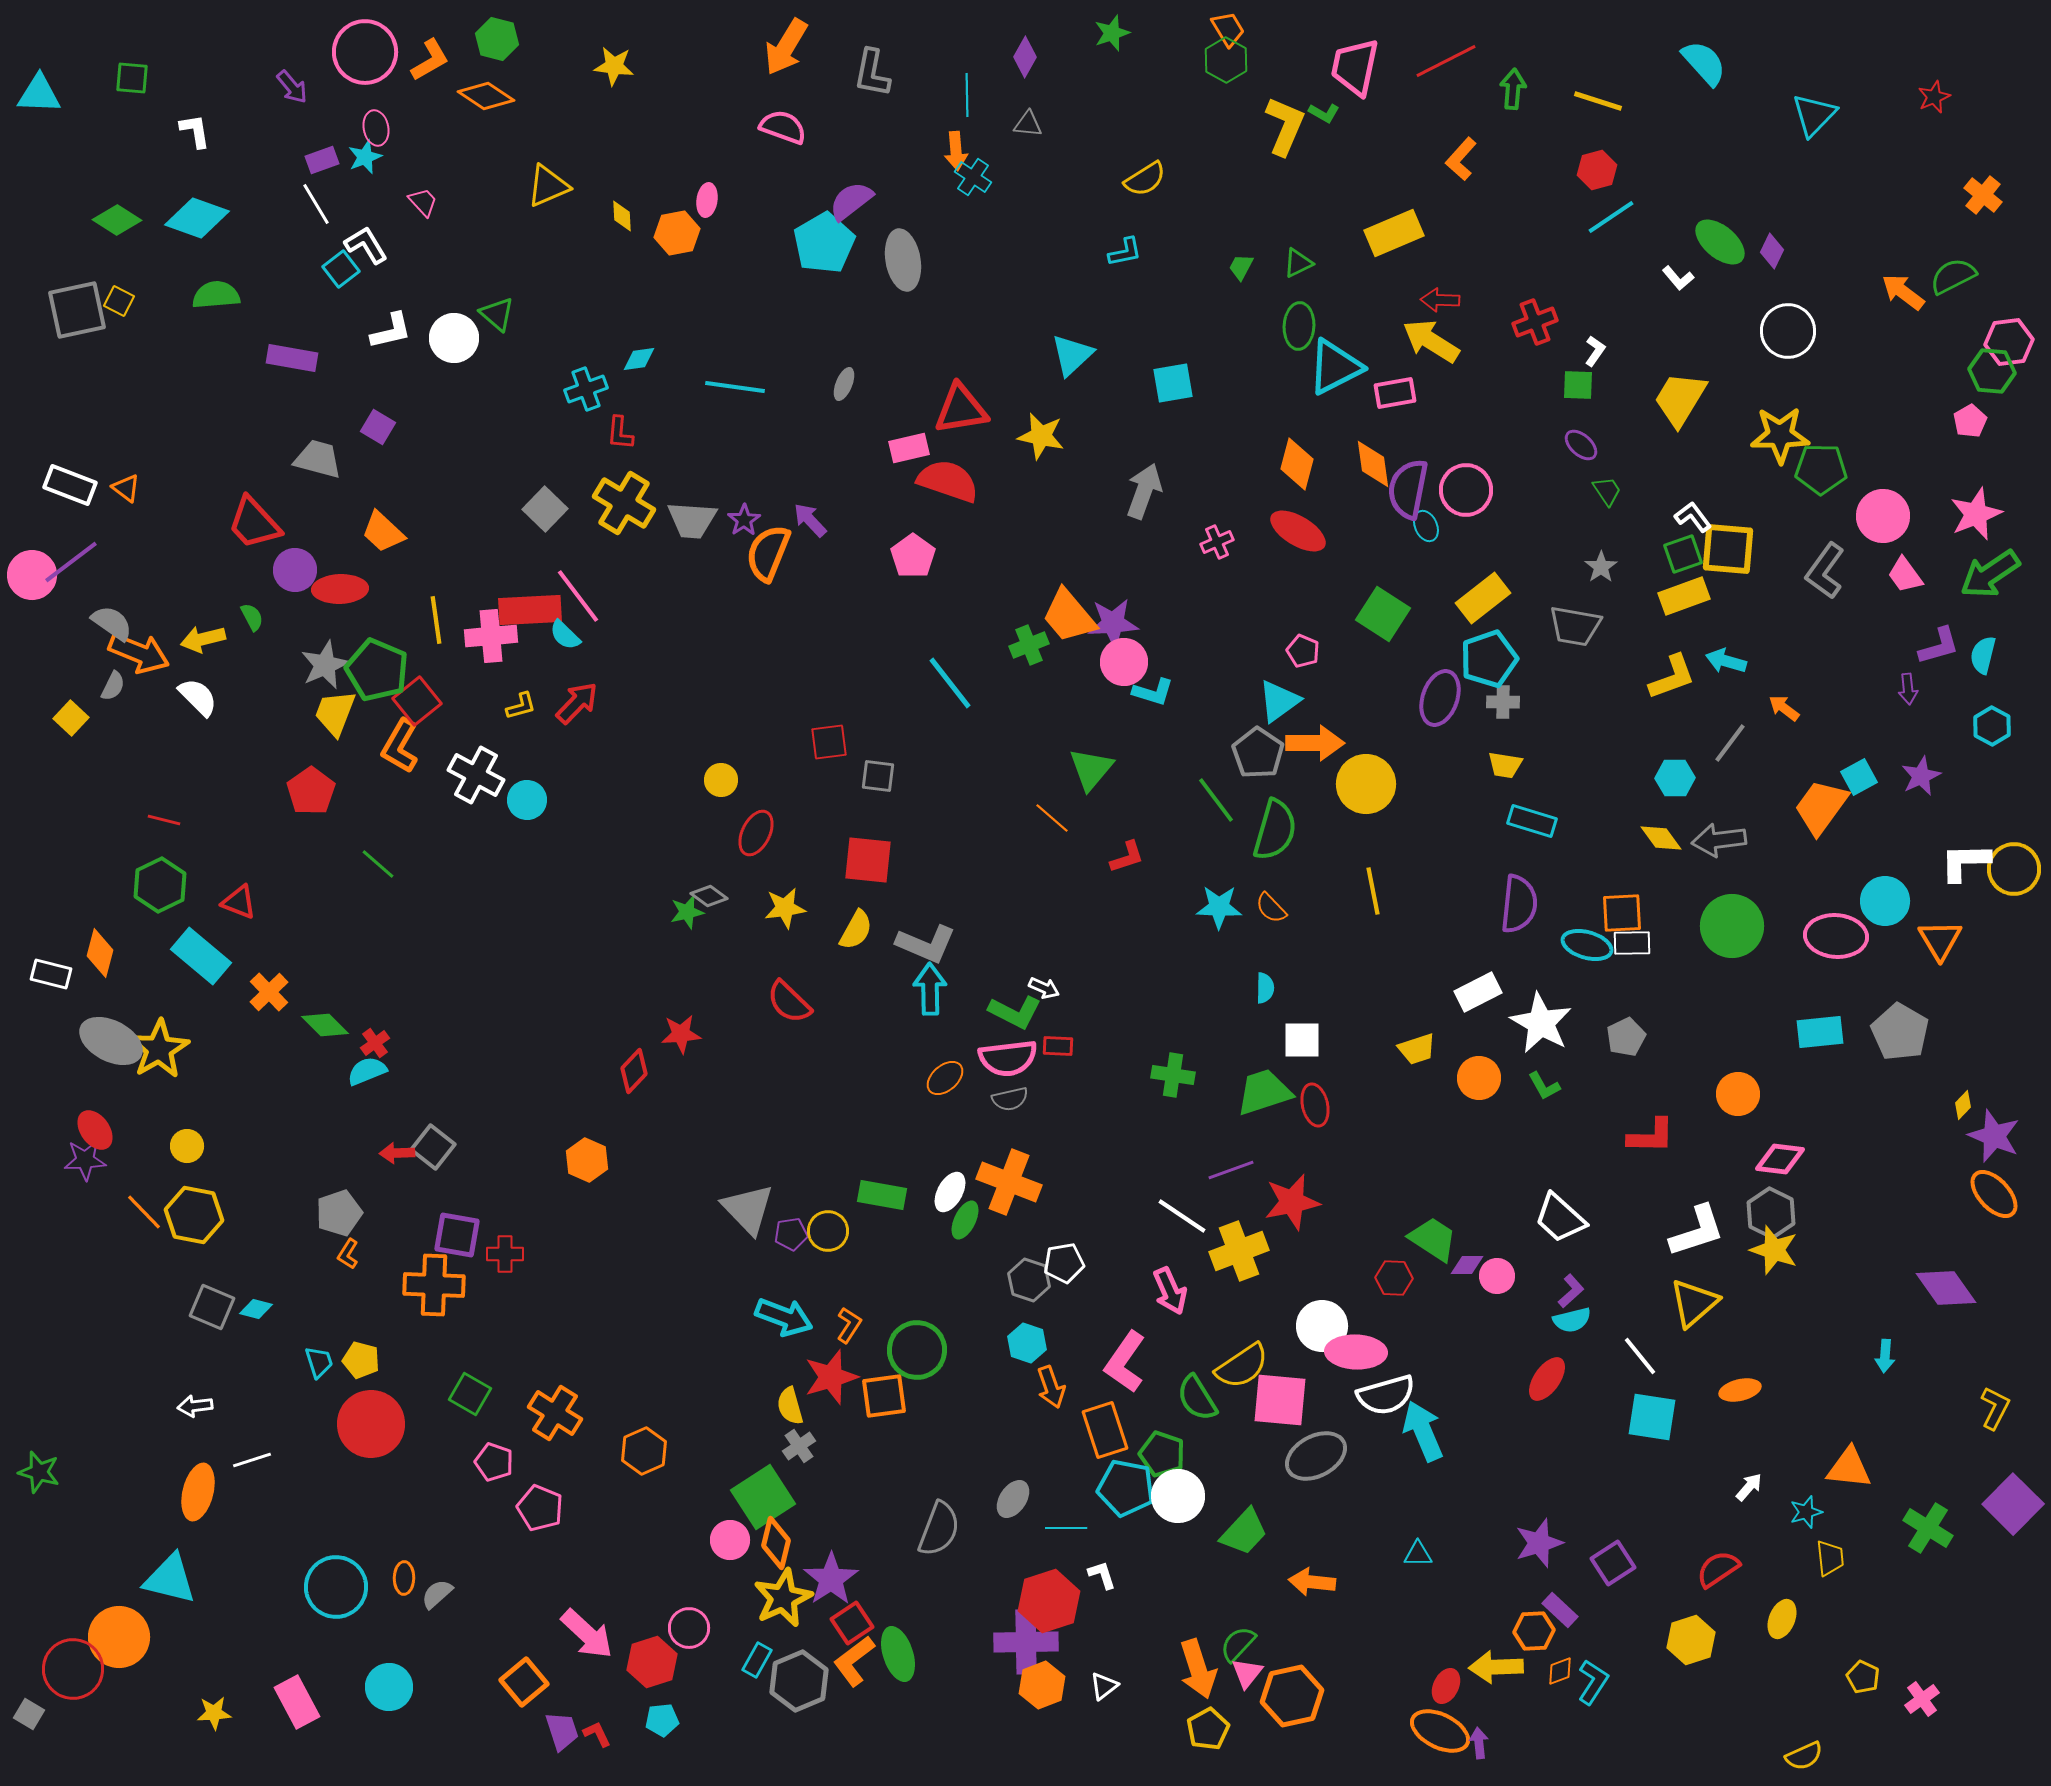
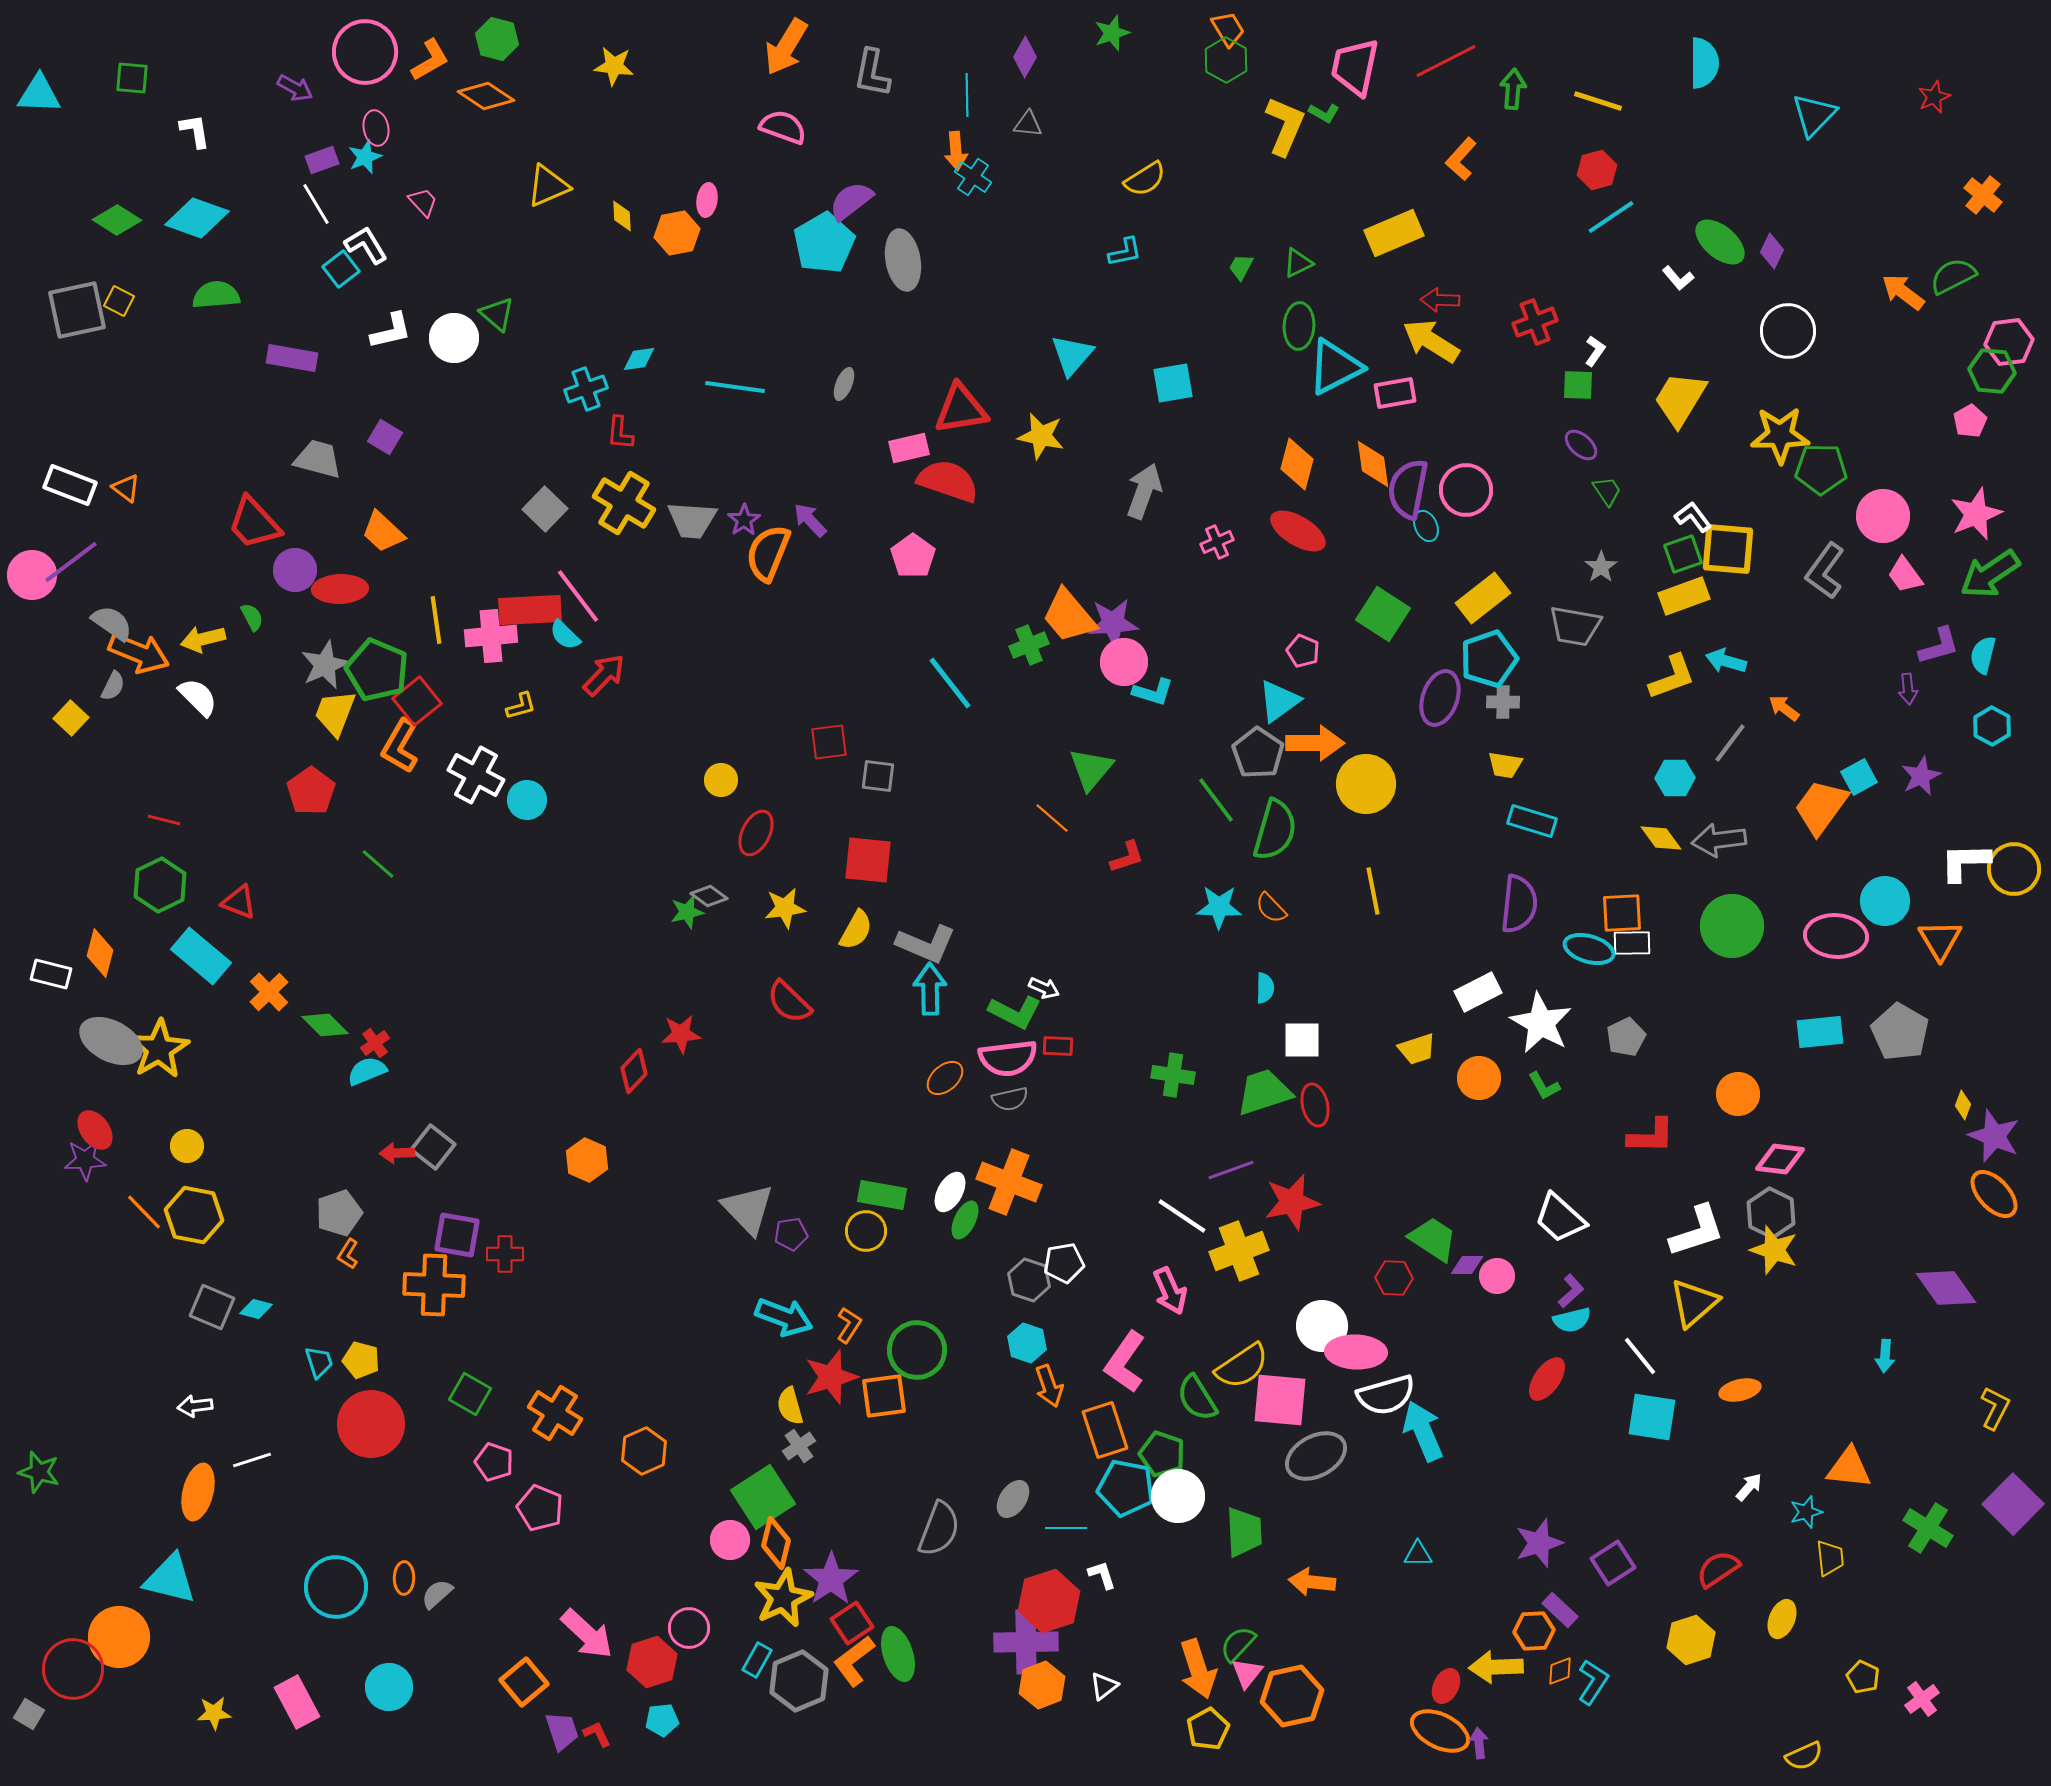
cyan semicircle at (1704, 63): rotated 42 degrees clockwise
purple arrow at (292, 87): moved 3 px right, 1 px down; rotated 21 degrees counterclockwise
cyan triangle at (1072, 355): rotated 6 degrees counterclockwise
purple square at (378, 427): moved 7 px right, 10 px down
red arrow at (577, 703): moved 27 px right, 28 px up
cyan ellipse at (1587, 945): moved 2 px right, 4 px down
yellow diamond at (1963, 1105): rotated 24 degrees counterclockwise
yellow circle at (828, 1231): moved 38 px right
orange arrow at (1051, 1387): moved 2 px left, 1 px up
green trapezoid at (1244, 1532): rotated 46 degrees counterclockwise
